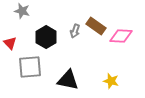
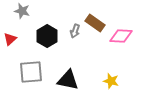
brown rectangle: moved 1 px left, 3 px up
black hexagon: moved 1 px right, 1 px up
red triangle: moved 4 px up; rotated 32 degrees clockwise
gray square: moved 1 px right, 5 px down
